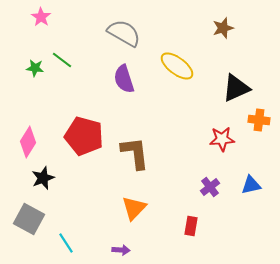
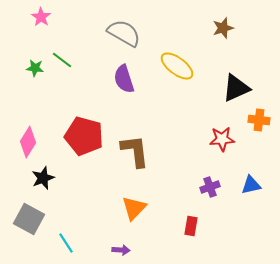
brown L-shape: moved 2 px up
purple cross: rotated 18 degrees clockwise
